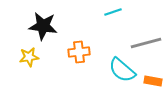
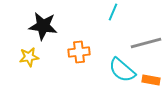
cyan line: rotated 48 degrees counterclockwise
orange rectangle: moved 2 px left, 1 px up
